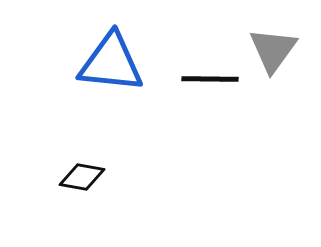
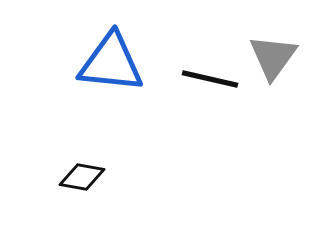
gray triangle: moved 7 px down
black line: rotated 12 degrees clockwise
